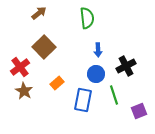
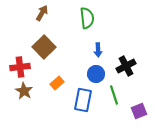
brown arrow: moved 3 px right; rotated 21 degrees counterclockwise
red cross: rotated 30 degrees clockwise
